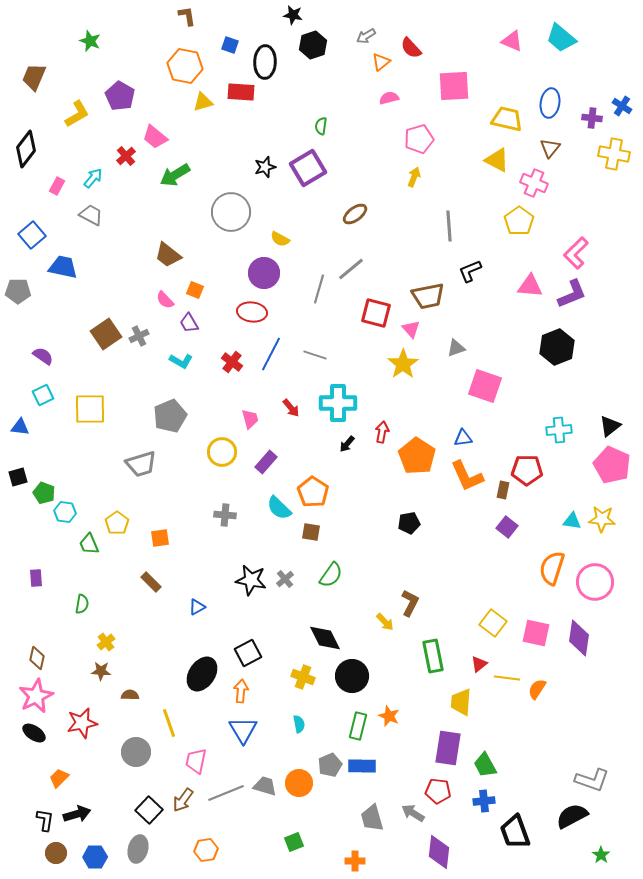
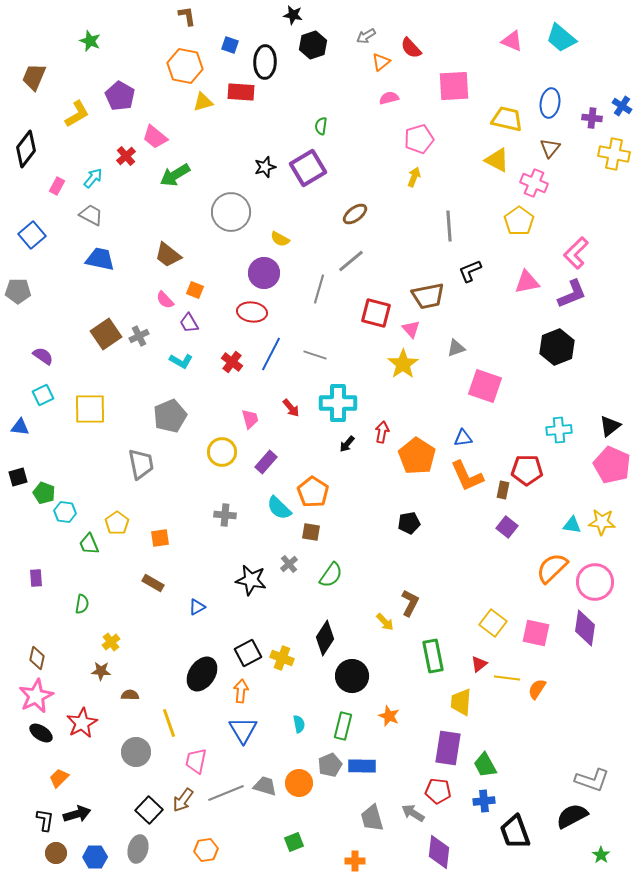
blue trapezoid at (63, 267): moved 37 px right, 8 px up
gray line at (351, 269): moved 8 px up
pink triangle at (530, 286): moved 3 px left, 4 px up; rotated 16 degrees counterclockwise
gray trapezoid at (141, 464): rotated 84 degrees counterclockwise
yellow star at (602, 519): moved 3 px down
cyan triangle at (572, 521): moved 4 px down
orange semicircle at (552, 568): rotated 28 degrees clockwise
gray cross at (285, 579): moved 4 px right, 15 px up
brown rectangle at (151, 582): moved 2 px right, 1 px down; rotated 15 degrees counterclockwise
black diamond at (325, 638): rotated 60 degrees clockwise
purple diamond at (579, 638): moved 6 px right, 10 px up
yellow cross at (106, 642): moved 5 px right
yellow cross at (303, 677): moved 21 px left, 19 px up
red star at (82, 723): rotated 16 degrees counterclockwise
green rectangle at (358, 726): moved 15 px left
black ellipse at (34, 733): moved 7 px right
